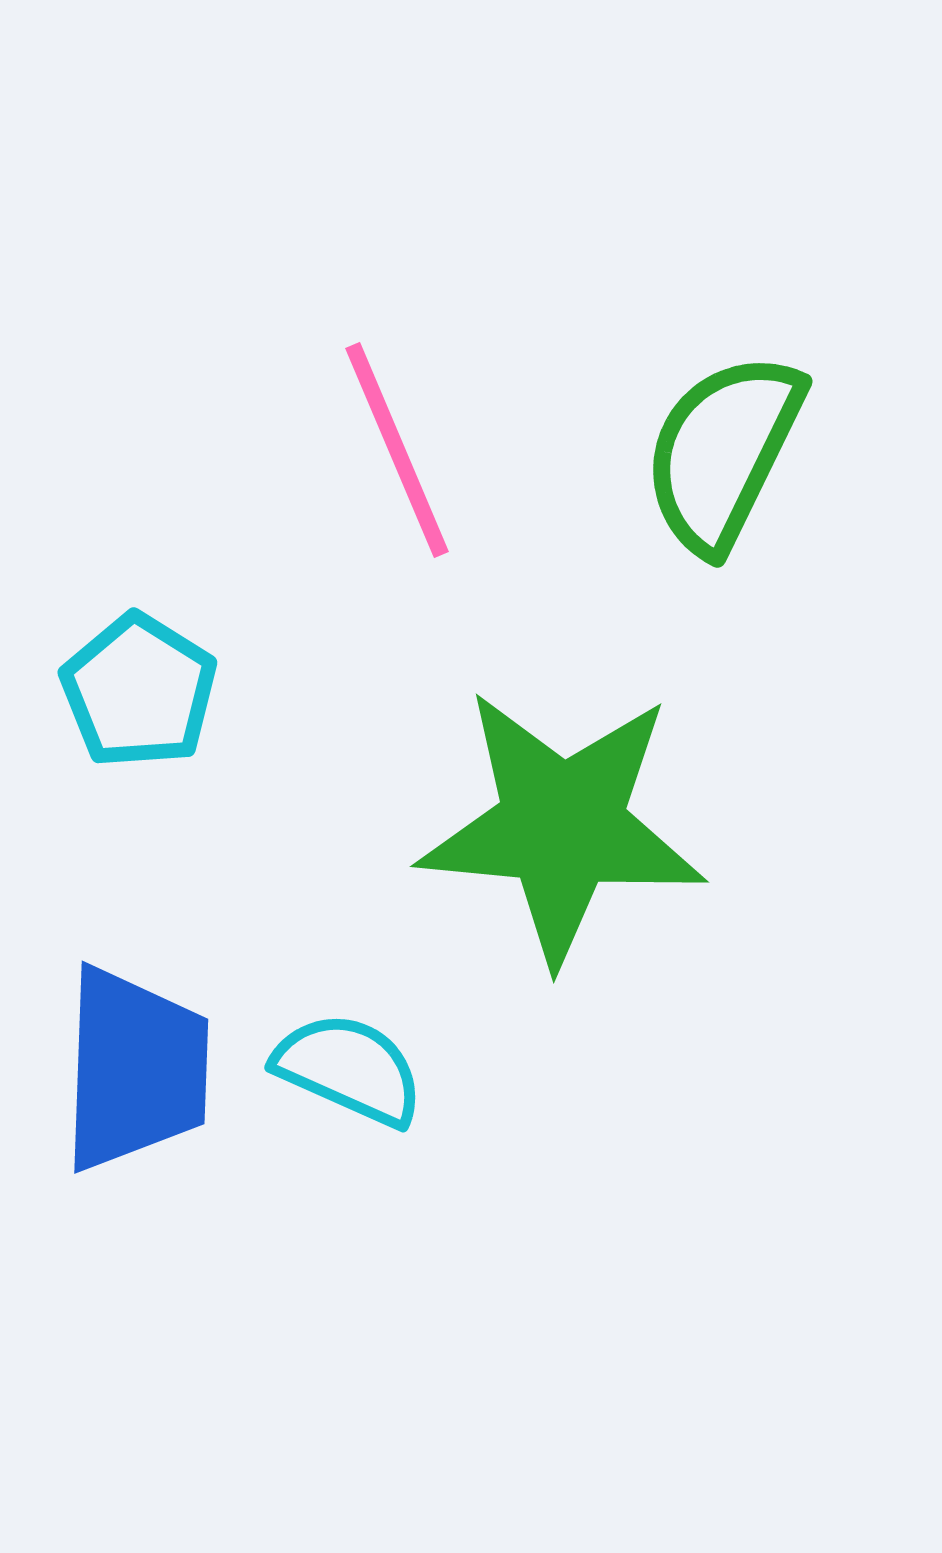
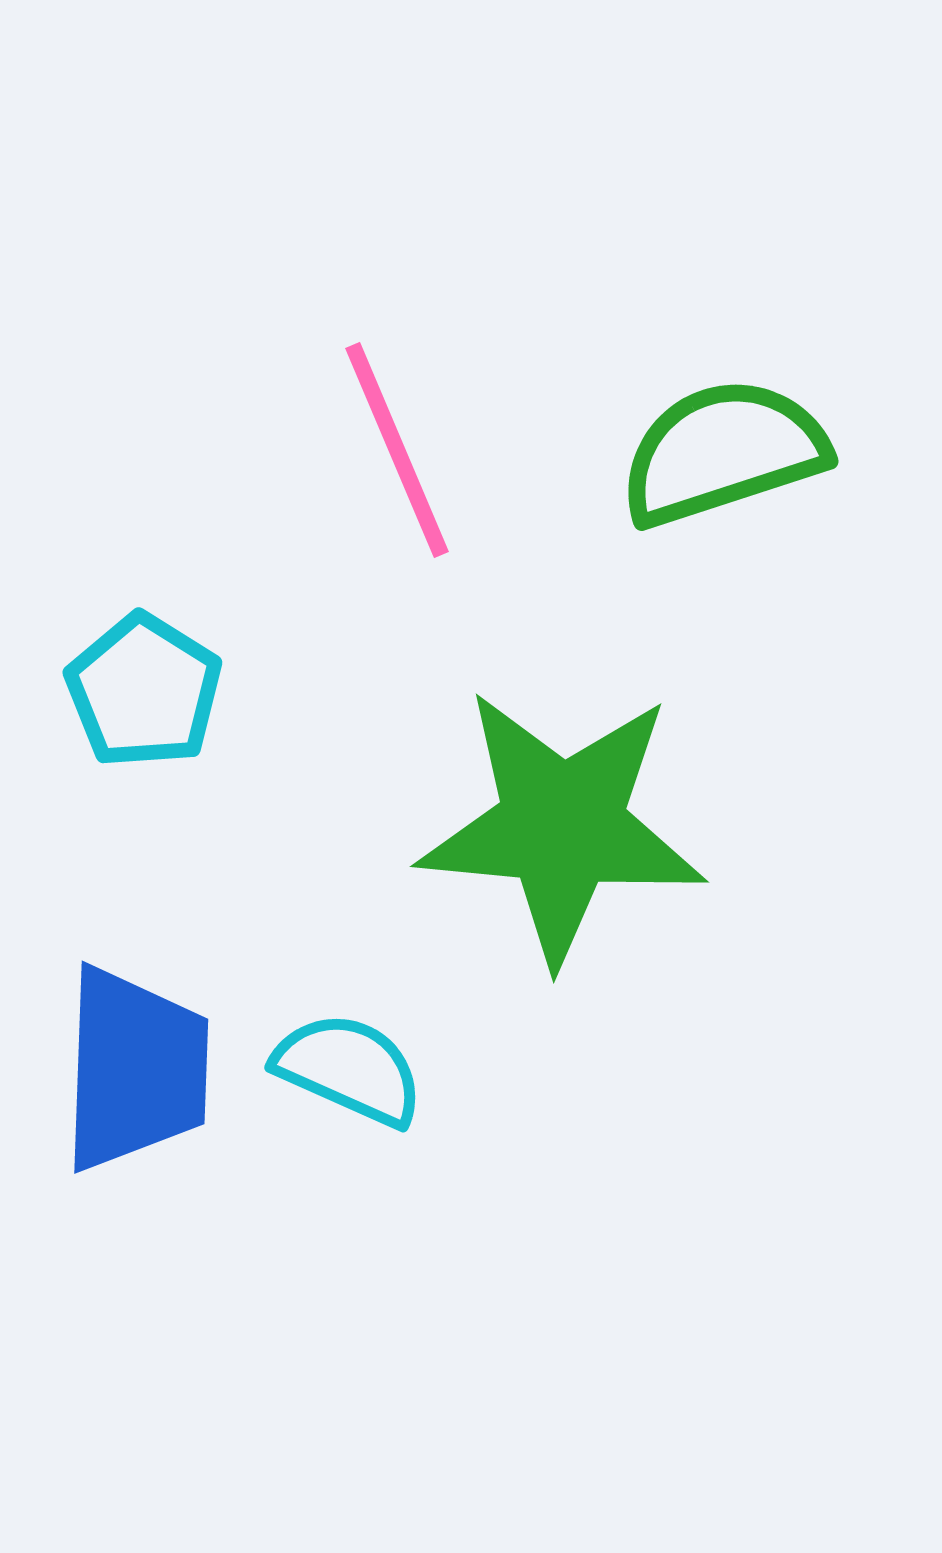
green semicircle: rotated 46 degrees clockwise
cyan pentagon: moved 5 px right
